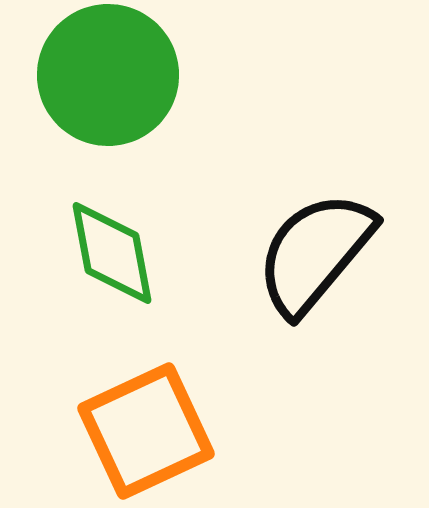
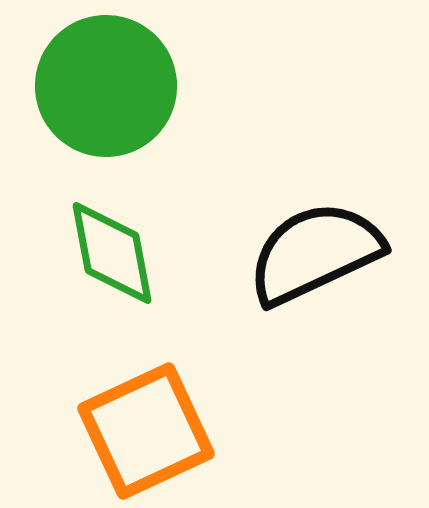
green circle: moved 2 px left, 11 px down
black semicircle: rotated 25 degrees clockwise
